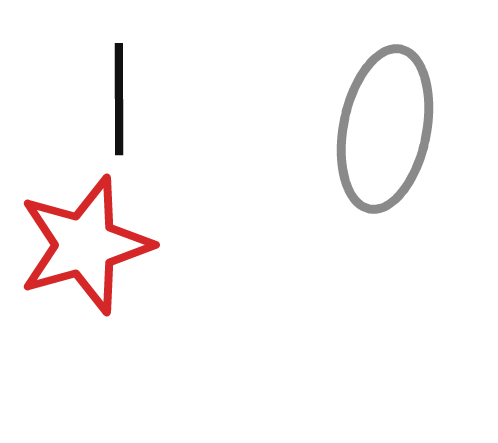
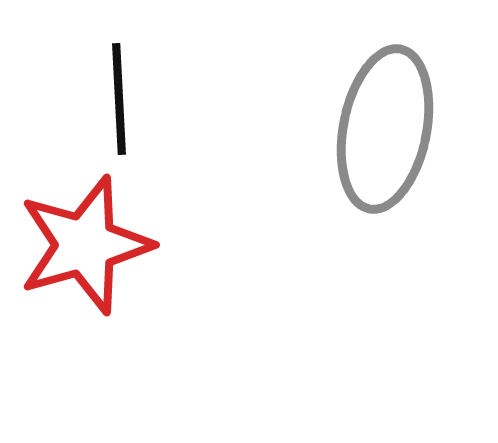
black line: rotated 3 degrees counterclockwise
